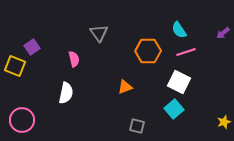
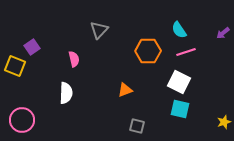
gray triangle: moved 3 px up; rotated 18 degrees clockwise
orange triangle: moved 3 px down
white semicircle: rotated 10 degrees counterclockwise
cyan square: moved 6 px right; rotated 36 degrees counterclockwise
